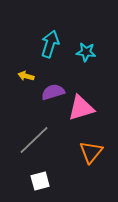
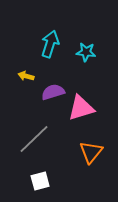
gray line: moved 1 px up
